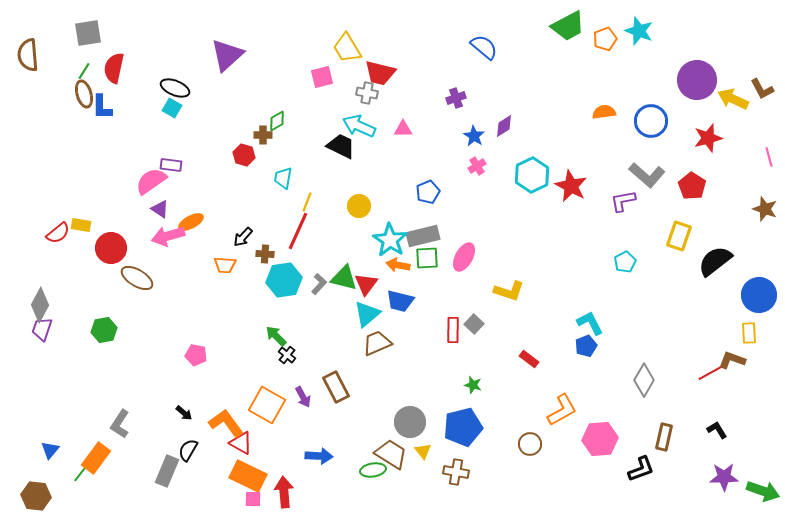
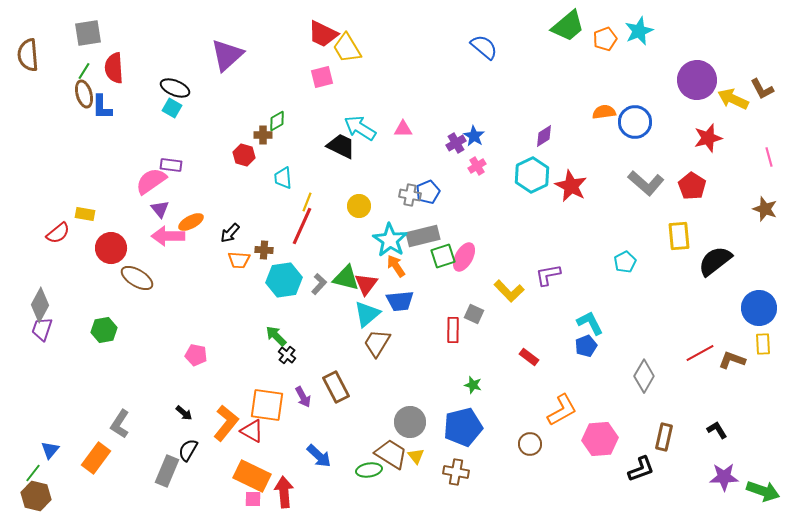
green trapezoid at (568, 26): rotated 12 degrees counterclockwise
cyan star at (639, 31): rotated 28 degrees clockwise
red semicircle at (114, 68): rotated 16 degrees counterclockwise
red trapezoid at (380, 73): moved 57 px left, 39 px up; rotated 12 degrees clockwise
gray cross at (367, 93): moved 43 px right, 102 px down
purple cross at (456, 98): moved 45 px down; rotated 12 degrees counterclockwise
blue circle at (651, 121): moved 16 px left, 1 px down
cyan arrow at (359, 126): moved 1 px right, 2 px down; rotated 8 degrees clockwise
purple diamond at (504, 126): moved 40 px right, 10 px down
gray L-shape at (647, 175): moved 1 px left, 8 px down
cyan trapezoid at (283, 178): rotated 15 degrees counterclockwise
purple L-shape at (623, 201): moved 75 px left, 74 px down
purple triangle at (160, 209): rotated 18 degrees clockwise
yellow rectangle at (81, 225): moved 4 px right, 11 px up
red line at (298, 231): moved 4 px right, 5 px up
pink arrow at (168, 236): rotated 16 degrees clockwise
yellow rectangle at (679, 236): rotated 24 degrees counterclockwise
black arrow at (243, 237): moved 13 px left, 4 px up
brown cross at (265, 254): moved 1 px left, 4 px up
green square at (427, 258): moved 16 px right, 2 px up; rotated 15 degrees counterclockwise
orange trapezoid at (225, 265): moved 14 px right, 5 px up
orange arrow at (398, 265): moved 2 px left, 1 px down; rotated 45 degrees clockwise
green triangle at (344, 278): moved 2 px right
yellow L-shape at (509, 291): rotated 28 degrees clockwise
blue circle at (759, 295): moved 13 px down
blue trapezoid at (400, 301): rotated 20 degrees counterclockwise
gray square at (474, 324): moved 10 px up; rotated 18 degrees counterclockwise
yellow rectangle at (749, 333): moved 14 px right, 11 px down
brown trapezoid at (377, 343): rotated 36 degrees counterclockwise
red rectangle at (529, 359): moved 2 px up
red line at (712, 372): moved 12 px left, 19 px up
gray diamond at (644, 380): moved 4 px up
orange square at (267, 405): rotated 21 degrees counterclockwise
orange L-shape at (226, 423): rotated 75 degrees clockwise
red triangle at (241, 443): moved 11 px right, 12 px up
yellow triangle at (423, 451): moved 7 px left, 5 px down
blue arrow at (319, 456): rotated 40 degrees clockwise
green ellipse at (373, 470): moved 4 px left
green line at (81, 473): moved 48 px left
orange rectangle at (248, 476): moved 4 px right
brown hexagon at (36, 496): rotated 8 degrees clockwise
